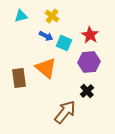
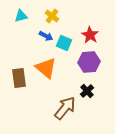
brown arrow: moved 4 px up
